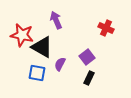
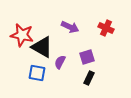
purple arrow: moved 14 px right, 7 px down; rotated 138 degrees clockwise
purple square: rotated 21 degrees clockwise
purple semicircle: moved 2 px up
